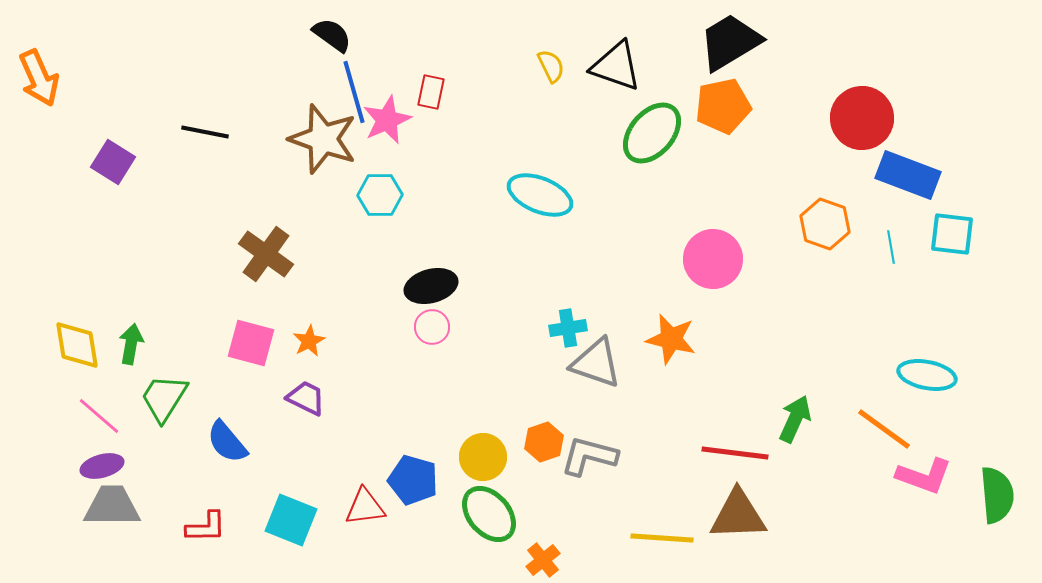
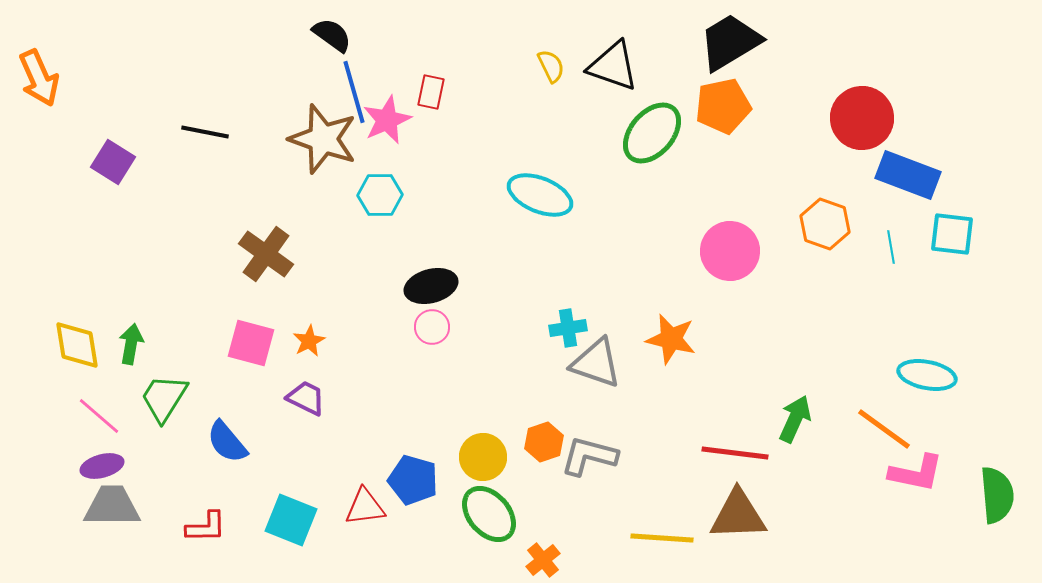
black triangle at (616, 66): moved 3 px left
pink circle at (713, 259): moved 17 px right, 8 px up
pink L-shape at (924, 476): moved 8 px left, 3 px up; rotated 8 degrees counterclockwise
